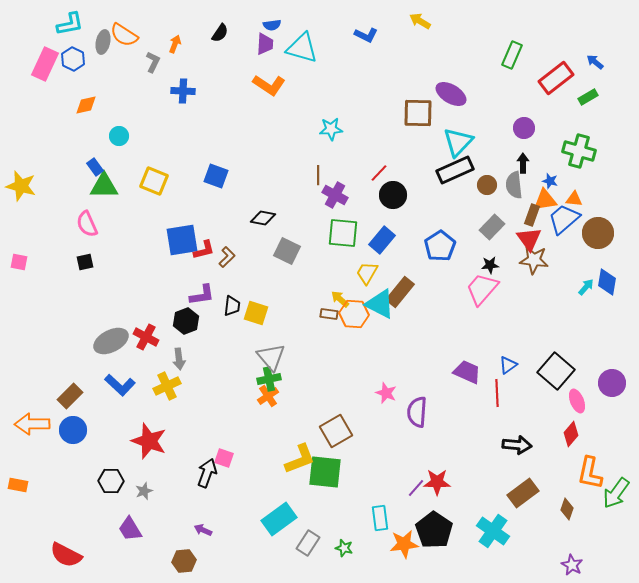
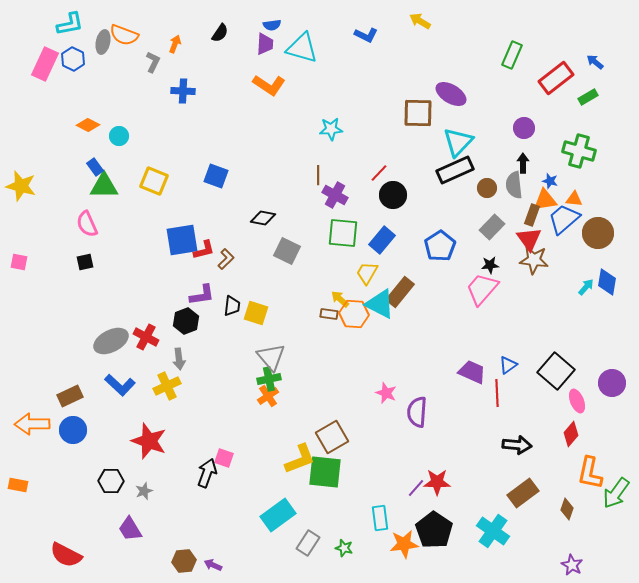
orange semicircle at (124, 35): rotated 12 degrees counterclockwise
orange diamond at (86, 105): moved 2 px right, 20 px down; rotated 40 degrees clockwise
brown circle at (487, 185): moved 3 px down
brown L-shape at (227, 257): moved 1 px left, 2 px down
purple trapezoid at (467, 372): moved 5 px right
brown rectangle at (70, 396): rotated 20 degrees clockwise
brown square at (336, 431): moved 4 px left, 6 px down
cyan rectangle at (279, 519): moved 1 px left, 4 px up
purple arrow at (203, 530): moved 10 px right, 35 px down
